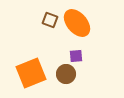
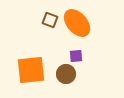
orange square: moved 3 px up; rotated 16 degrees clockwise
